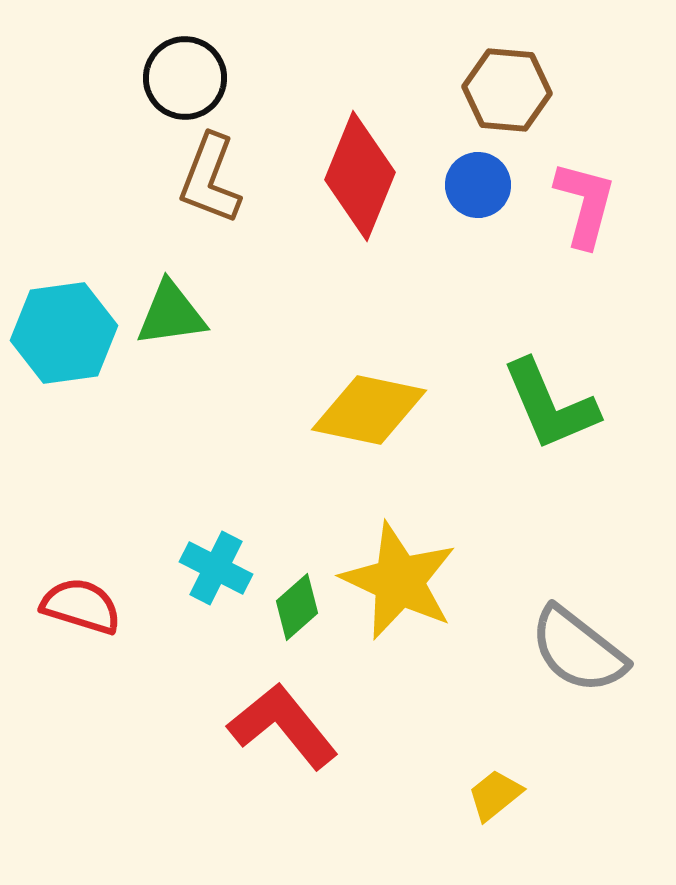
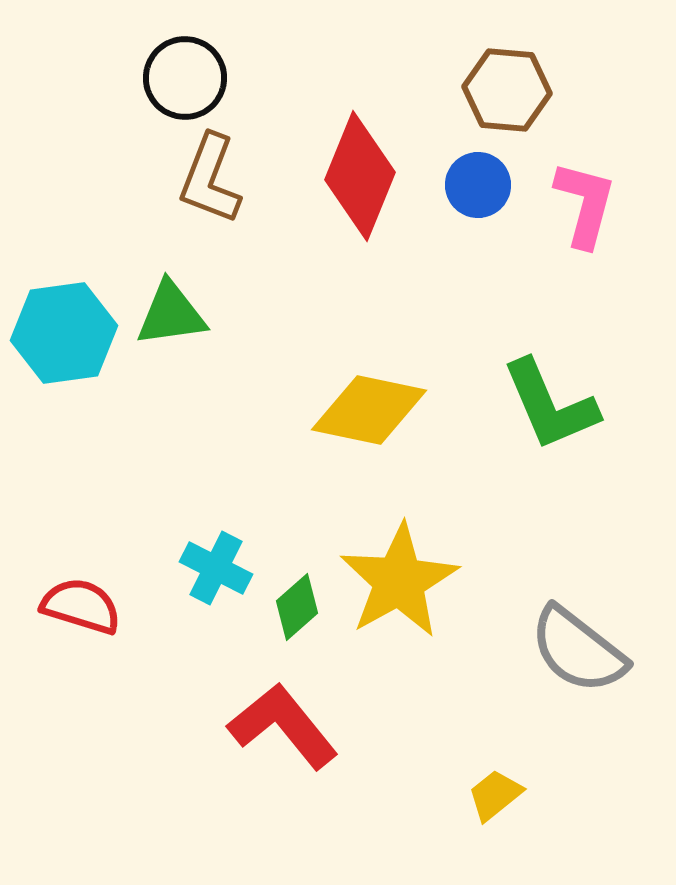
yellow star: rotated 18 degrees clockwise
